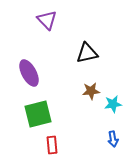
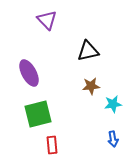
black triangle: moved 1 px right, 2 px up
brown star: moved 5 px up
